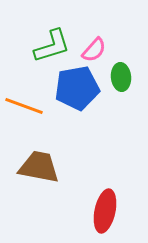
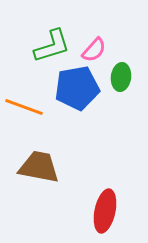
green ellipse: rotated 12 degrees clockwise
orange line: moved 1 px down
